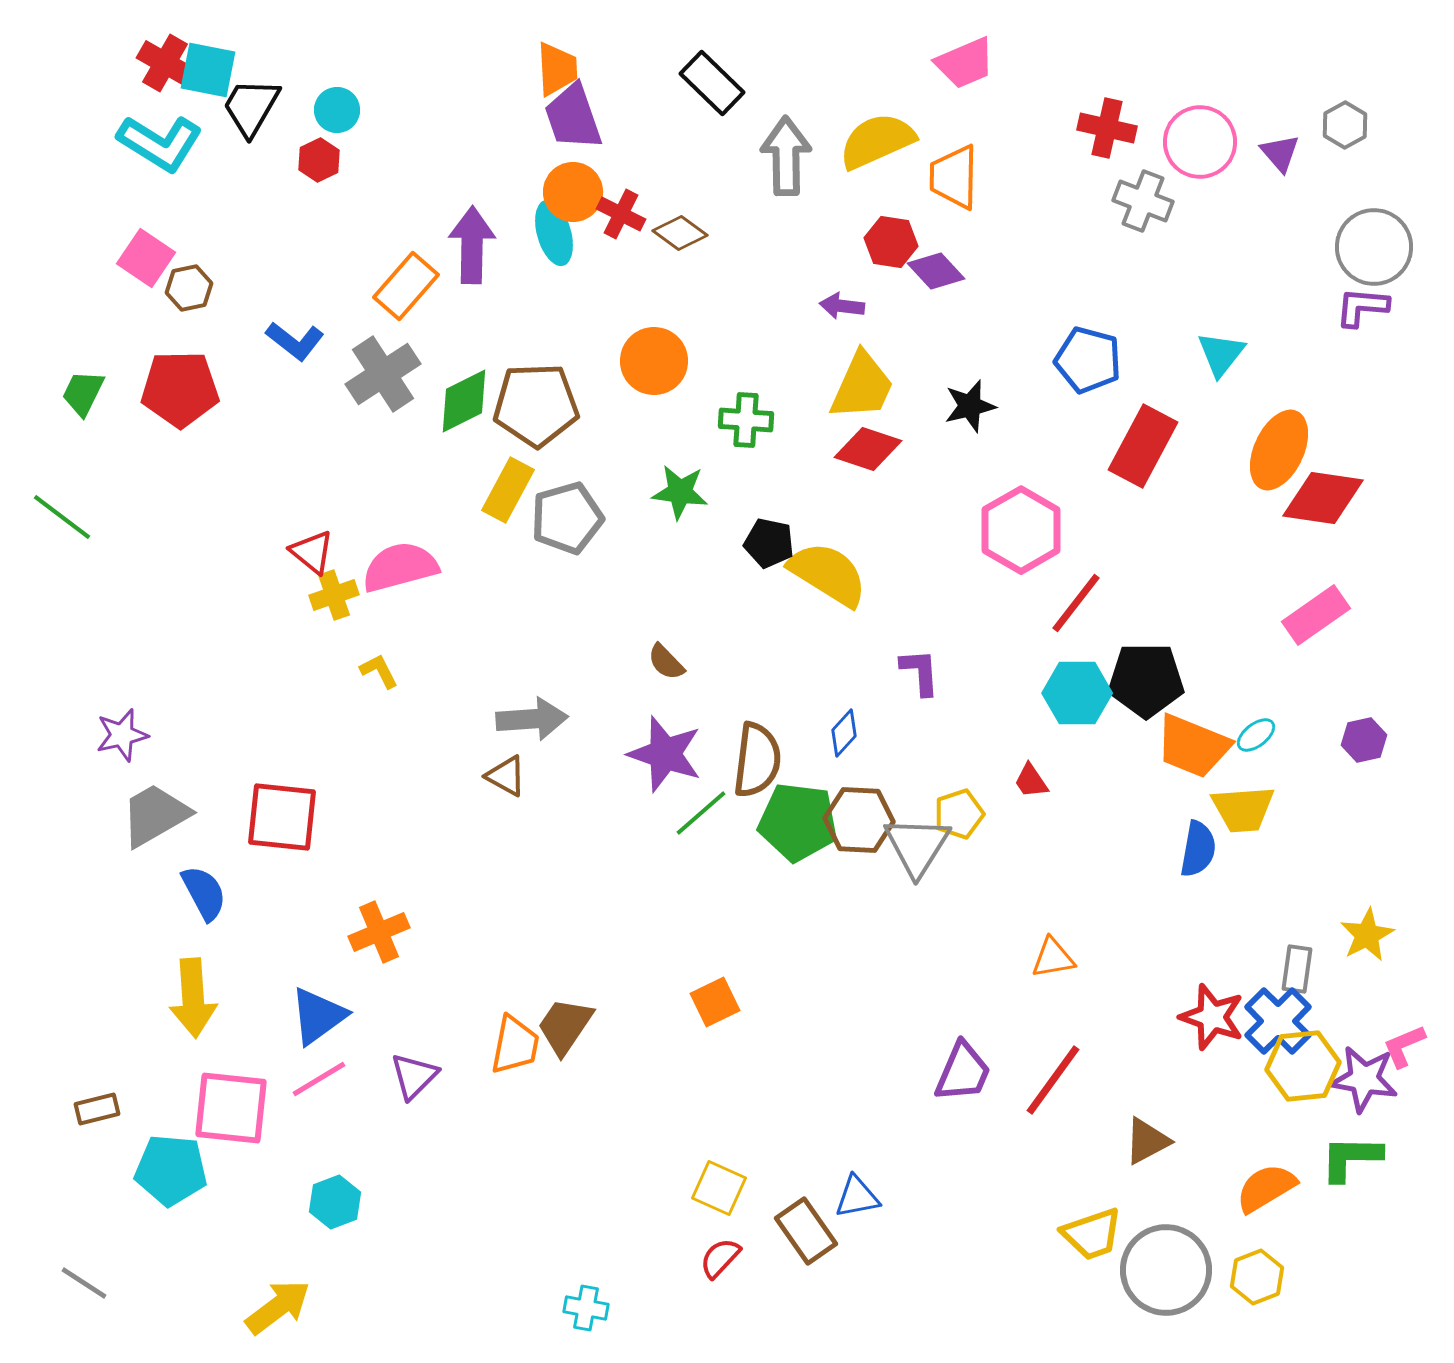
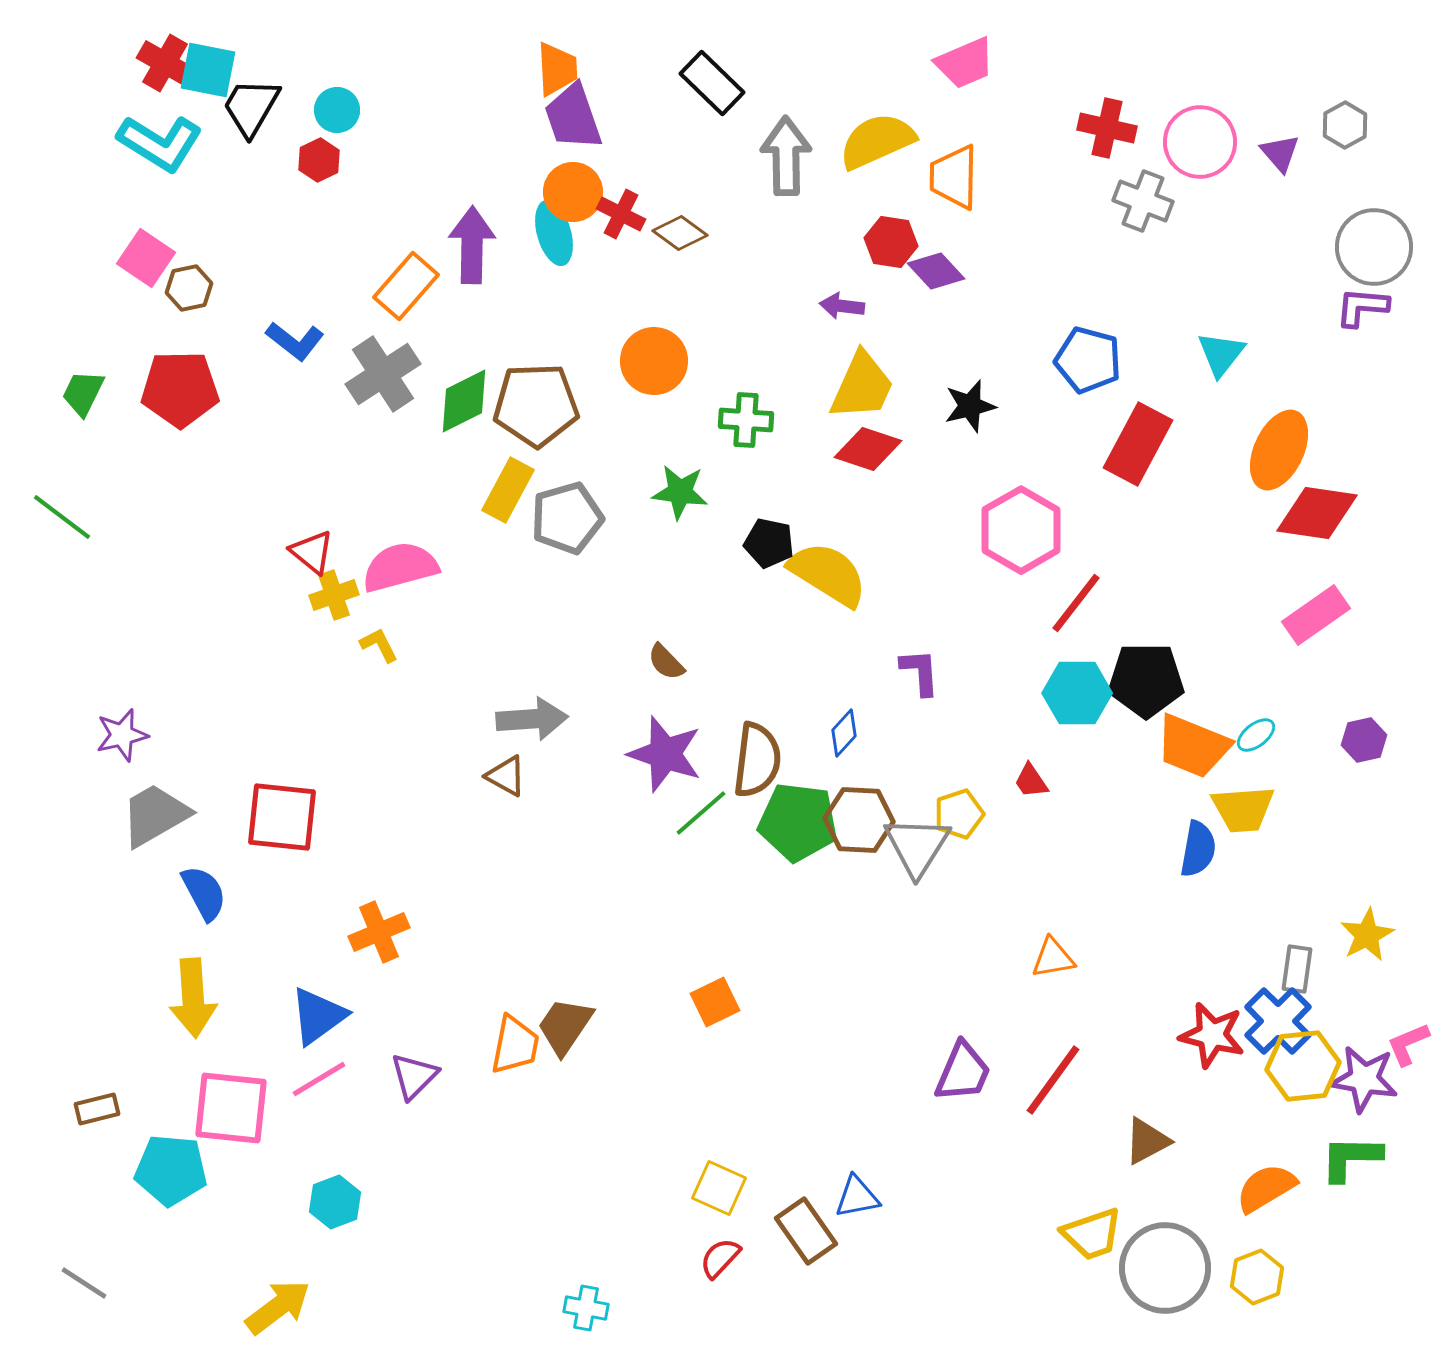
red rectangle at (1143, 446): moved 5 px left, 2 px up
red diamond at (1323, 498): moved 6 px left, 15 px down
yellow L-shape at (379, 671): moved 26 px up
red star at (1212, 1017): moved 18 px down; rotated 6 degrees counterclockwise
pink L-shape at (1404, 1046): moved 4 px right, 2 px up
gray circle at (1166, 1270): moved 1 px left, 2 px up
